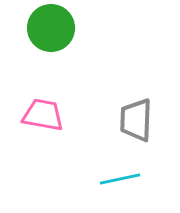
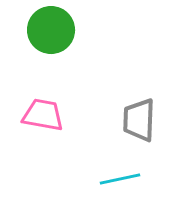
green circle: moved 2 px down
gray trapezoid: moved 3 px right
